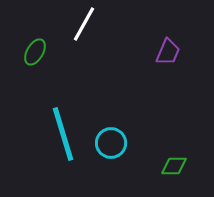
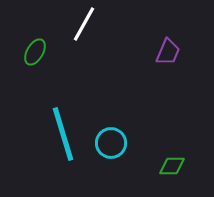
green diamond: moved 2 px left
